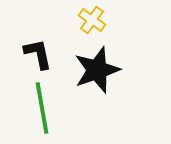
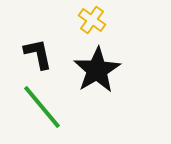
black star: rotated 12 degrees counterclockwise
green line: moved 1 px up; rotated 30 degrees counterclockwise
